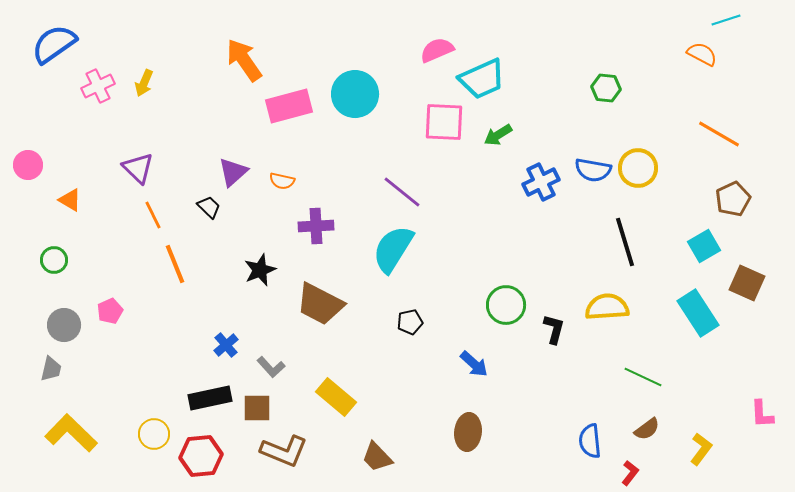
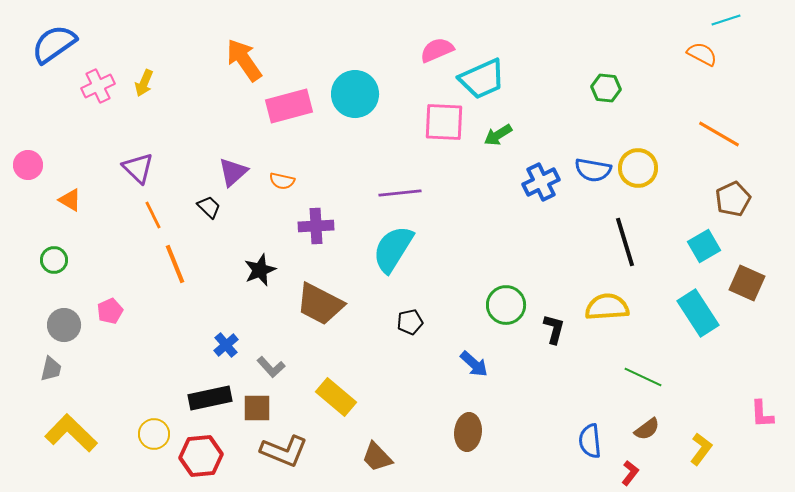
purple line at (402, 192): moved 2 px left, 1 px down; rotated 45 degrees counterclockwise
